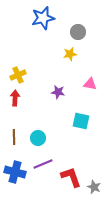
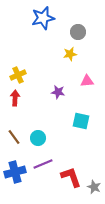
pink triangle: moved 3 px left, 3 px up; rotated 16 degrees counterclockwise
brown line: rotated 35 degrees counterclockwise
blue cross: rotated 30 degrees counterclockwise
